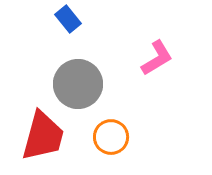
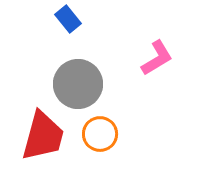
orange circle: moved 11 px left, 3 px up
